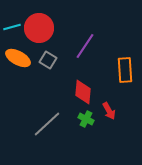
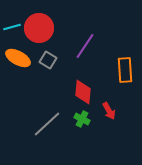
green cross: moved 4 px left
